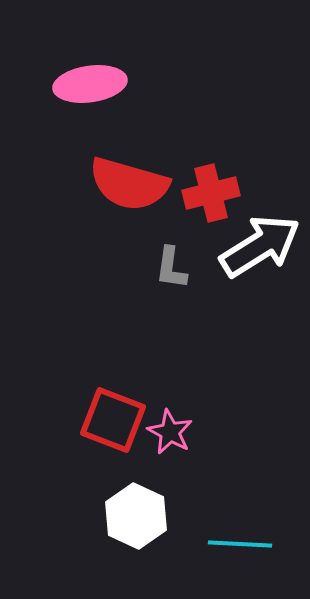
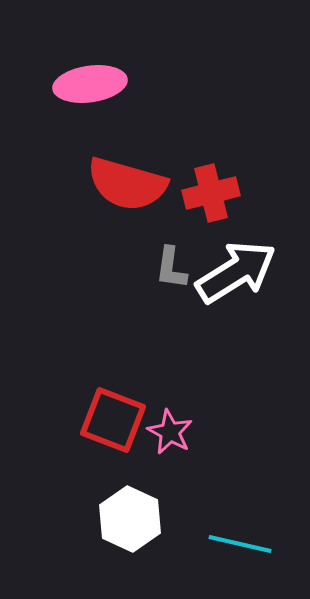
red semicircle: moved 2 px left
white arrow: moved 24 px left, 26 px down
white hexagon: moved 6 px left, 3 px down
cyan line: rotated 10 degrees clockwise
